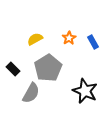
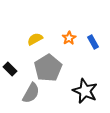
black rectangle: moved 3 px left
